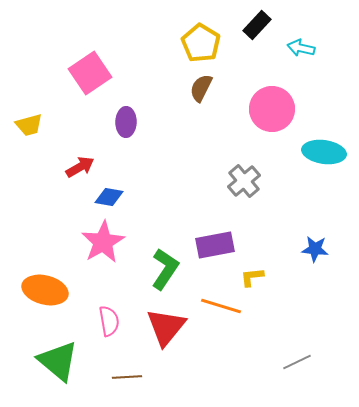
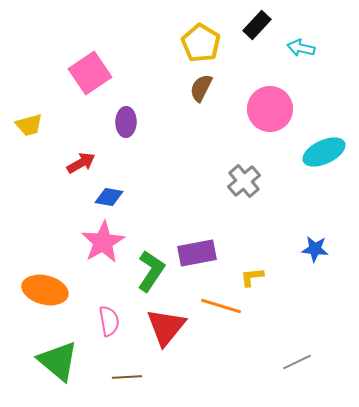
pink circle: moved 2 px left
cyan ellipse: rotated 33 degrees counterclockwise
red arrow: moved 1 px right, 4 px up
purple rectangle: moved 18 px left, 8 px down
green L-shape: moved 14 px left, 2 px down
